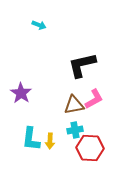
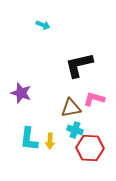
cyan arrow: moved 4 px right
black L-shape: moved 3 px left
purple star: rotated 15 degrees counterclockwise
pink L-shape: rotated 135 degrees counterclockwise
brown triangle: moved 3 px left, 3 px down
cyan cross: rotated 28 degrees clockwise
cyan L-shape: moved 2 px left
